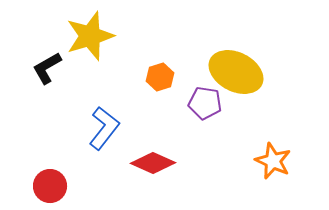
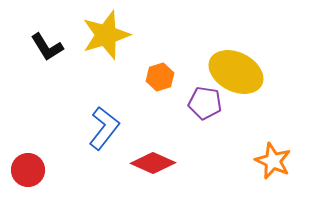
yellow star: moved 16 px right, 1 px up
black L-shape: moved 21 px up; rotated 92 degrees counterclockwise
red circle: moved 22 px left, 16 px up
